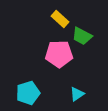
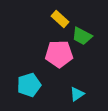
cyan pentagon: moved 1 px right, 8 px up
